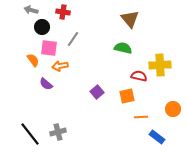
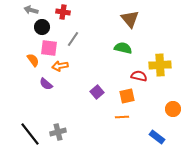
orange line: moved 19 px left
